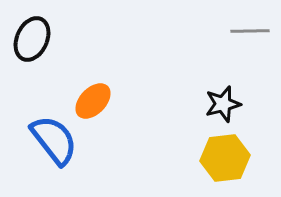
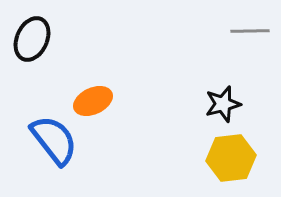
orange ellipse: rotated 21 degrees clockwise
yellow hexagon: moved 6 px right
